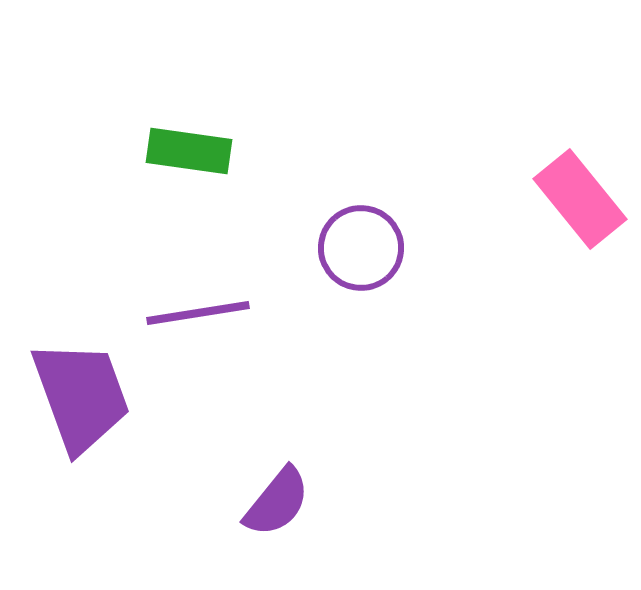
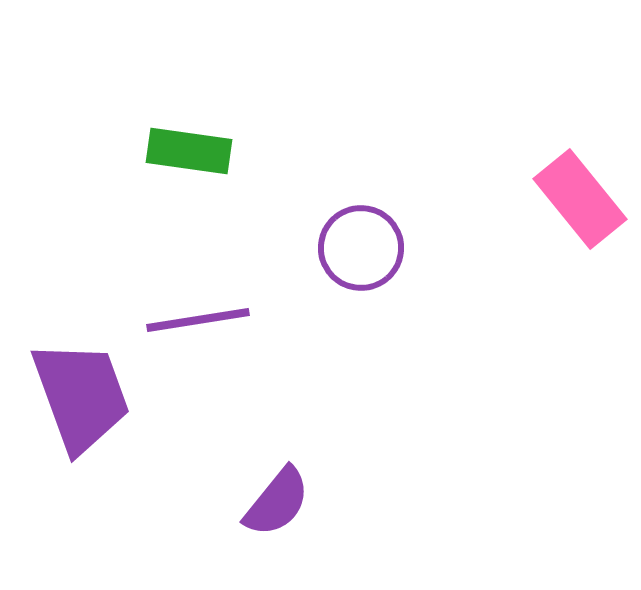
purple line: moved 7 px down
